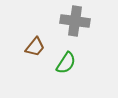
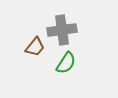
gray cross: moved 13 px left, 9 px down; rotated 16 degrees counterclockwise
